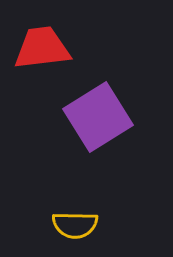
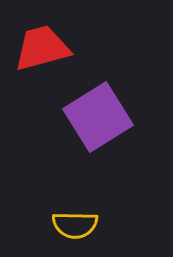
red trapezoid: rotated 8 degrees counterclockwise
